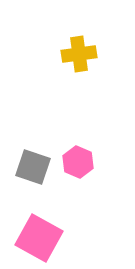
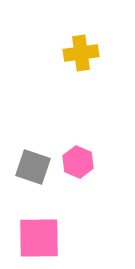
yellow cross: moved 2 px right, 1 px up
pink square: rotated 30 degrees counterclockwise
